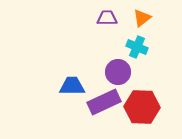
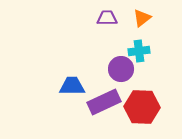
cyan cross: moved 2 px right, 4 px down; rotated 30 degrees counterclockwise
purple circle: moved 3 px right, 3 px up
